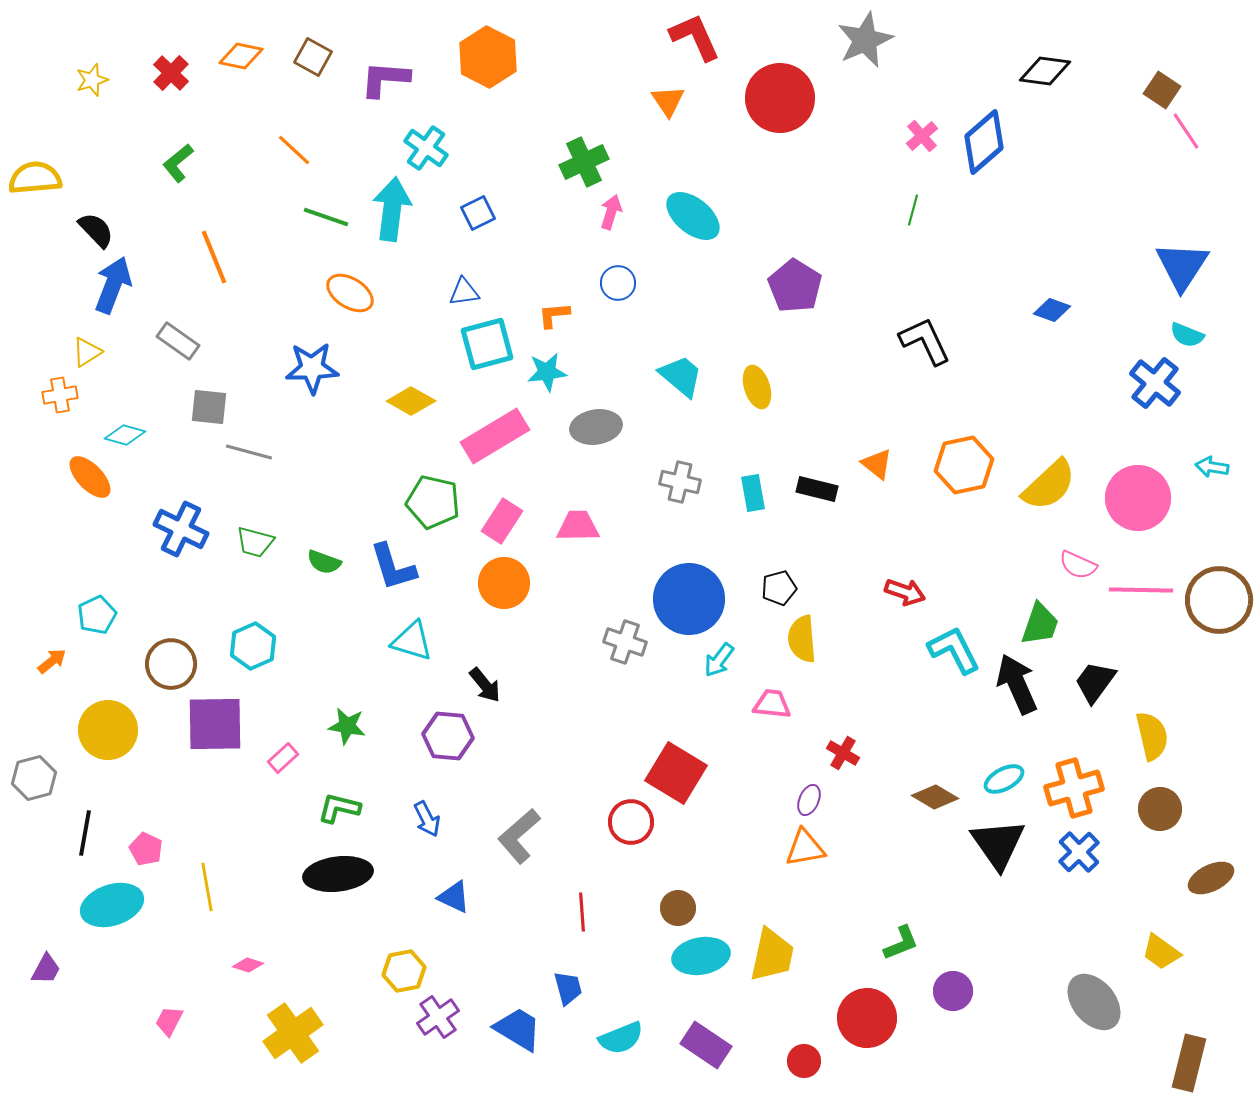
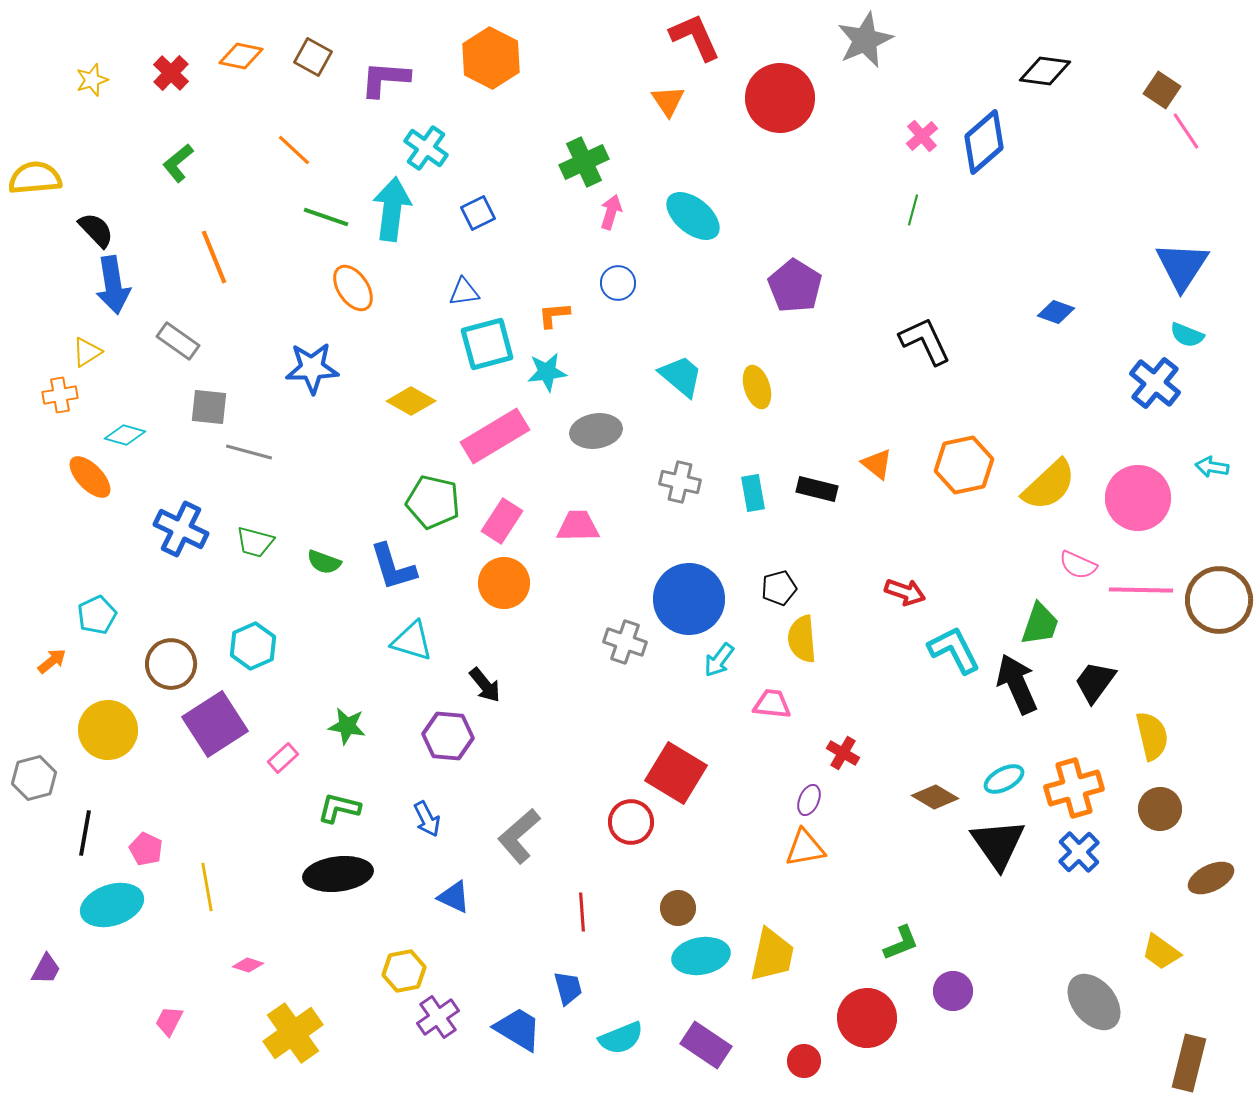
orange hexagon at (488, 57): moved 3 px right, 1 px down
blue arrow at (113, 285): rotated 150 degrees clockwise
orange ellipse at (350, 293): moved 3 px right, 5 px up; rotated 24 degrees clockwise
blue diamond at (1052, 310): moved 4 px right, 2 px down
gray ellipse at (596, 427): moved 4 px down
purple square at (215, 724): rotated 32 degrees counterclockwise
